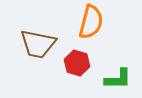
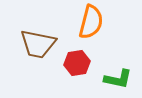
red hexagon: rotated 25 degrees counterclockwise
green L-shape: rotated 12 degrees clockwise
